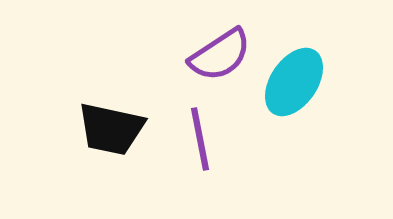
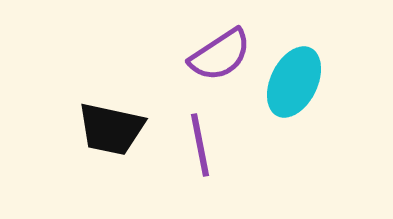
cyan ellipse: rotated 8 degrees counterclockwise
purple line: moved 6 px down
